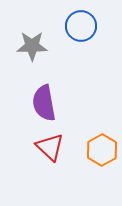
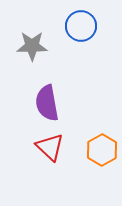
purple semicircle: moved 3 px right
